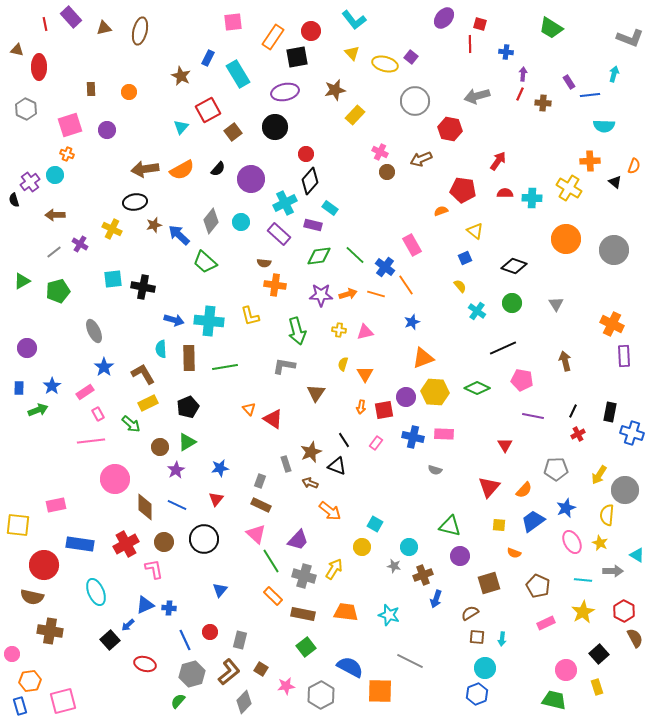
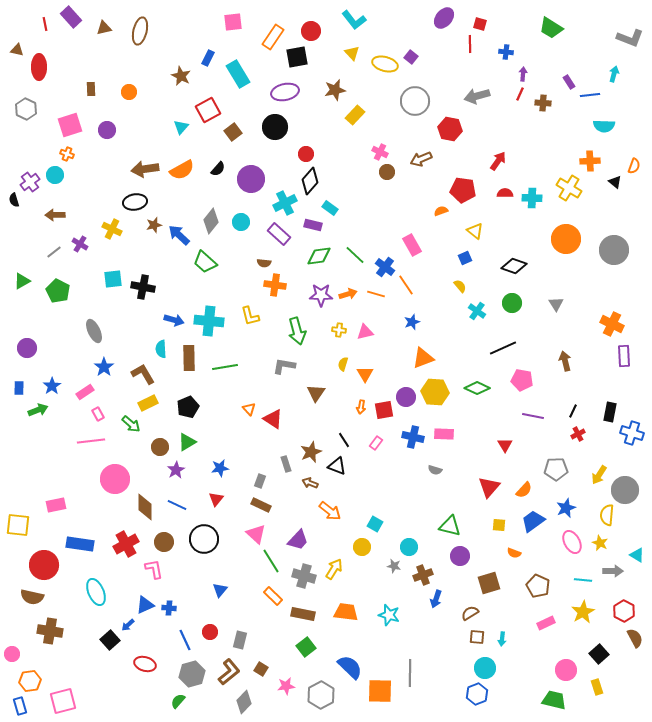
green pentagon at (58, 291): rotated 30 degrees counterclockwise
gray line at (410, 661): moved 12 px down; rotated 64 degrees clockwise
blue semicircle at (350, 667): rotated 16 degrees clockwise
